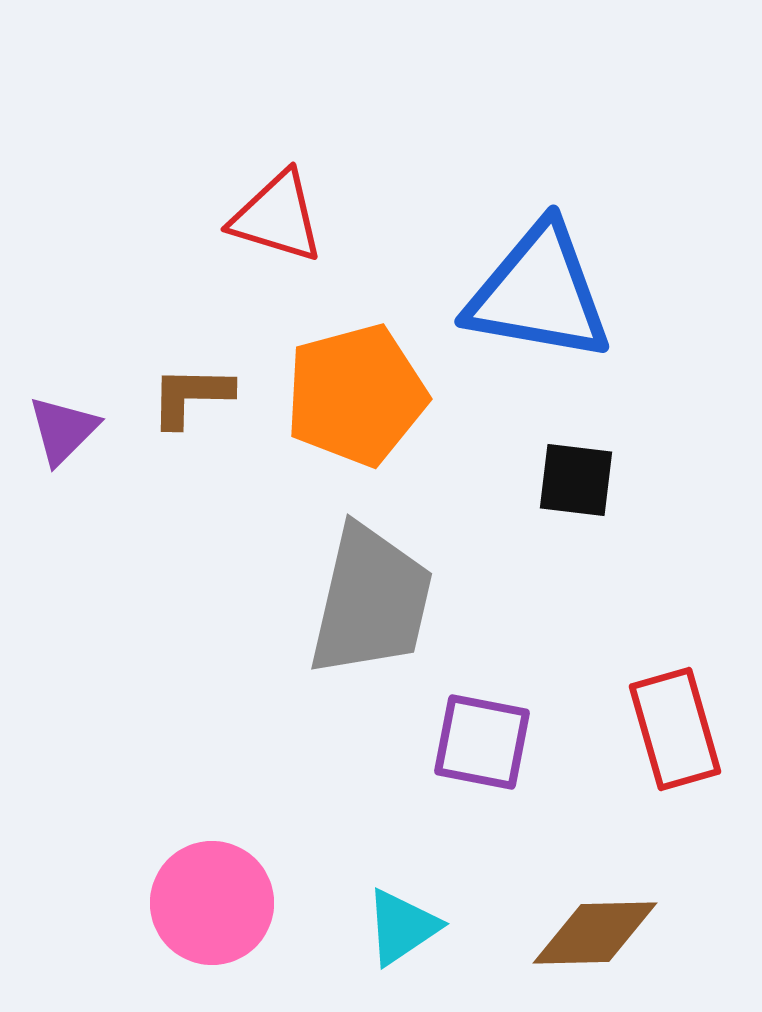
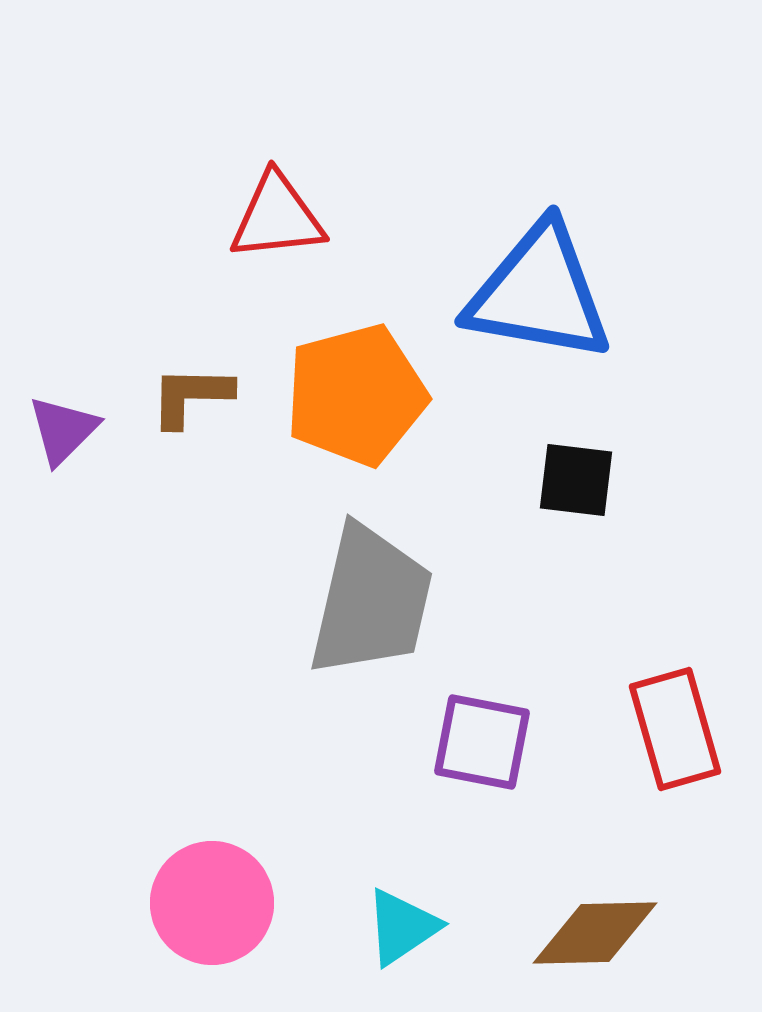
red triangle: rotated 23 degrees counterclockwise
